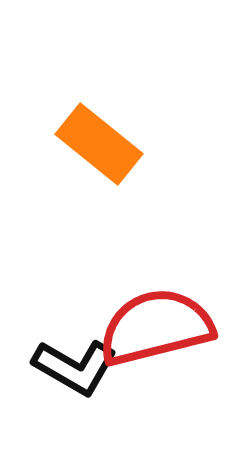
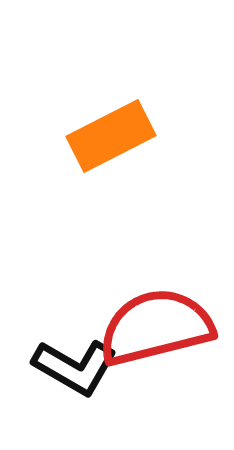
orange rectangle: moved 12 px right, 8 px up; rotated 66 degrees counterclockwise
